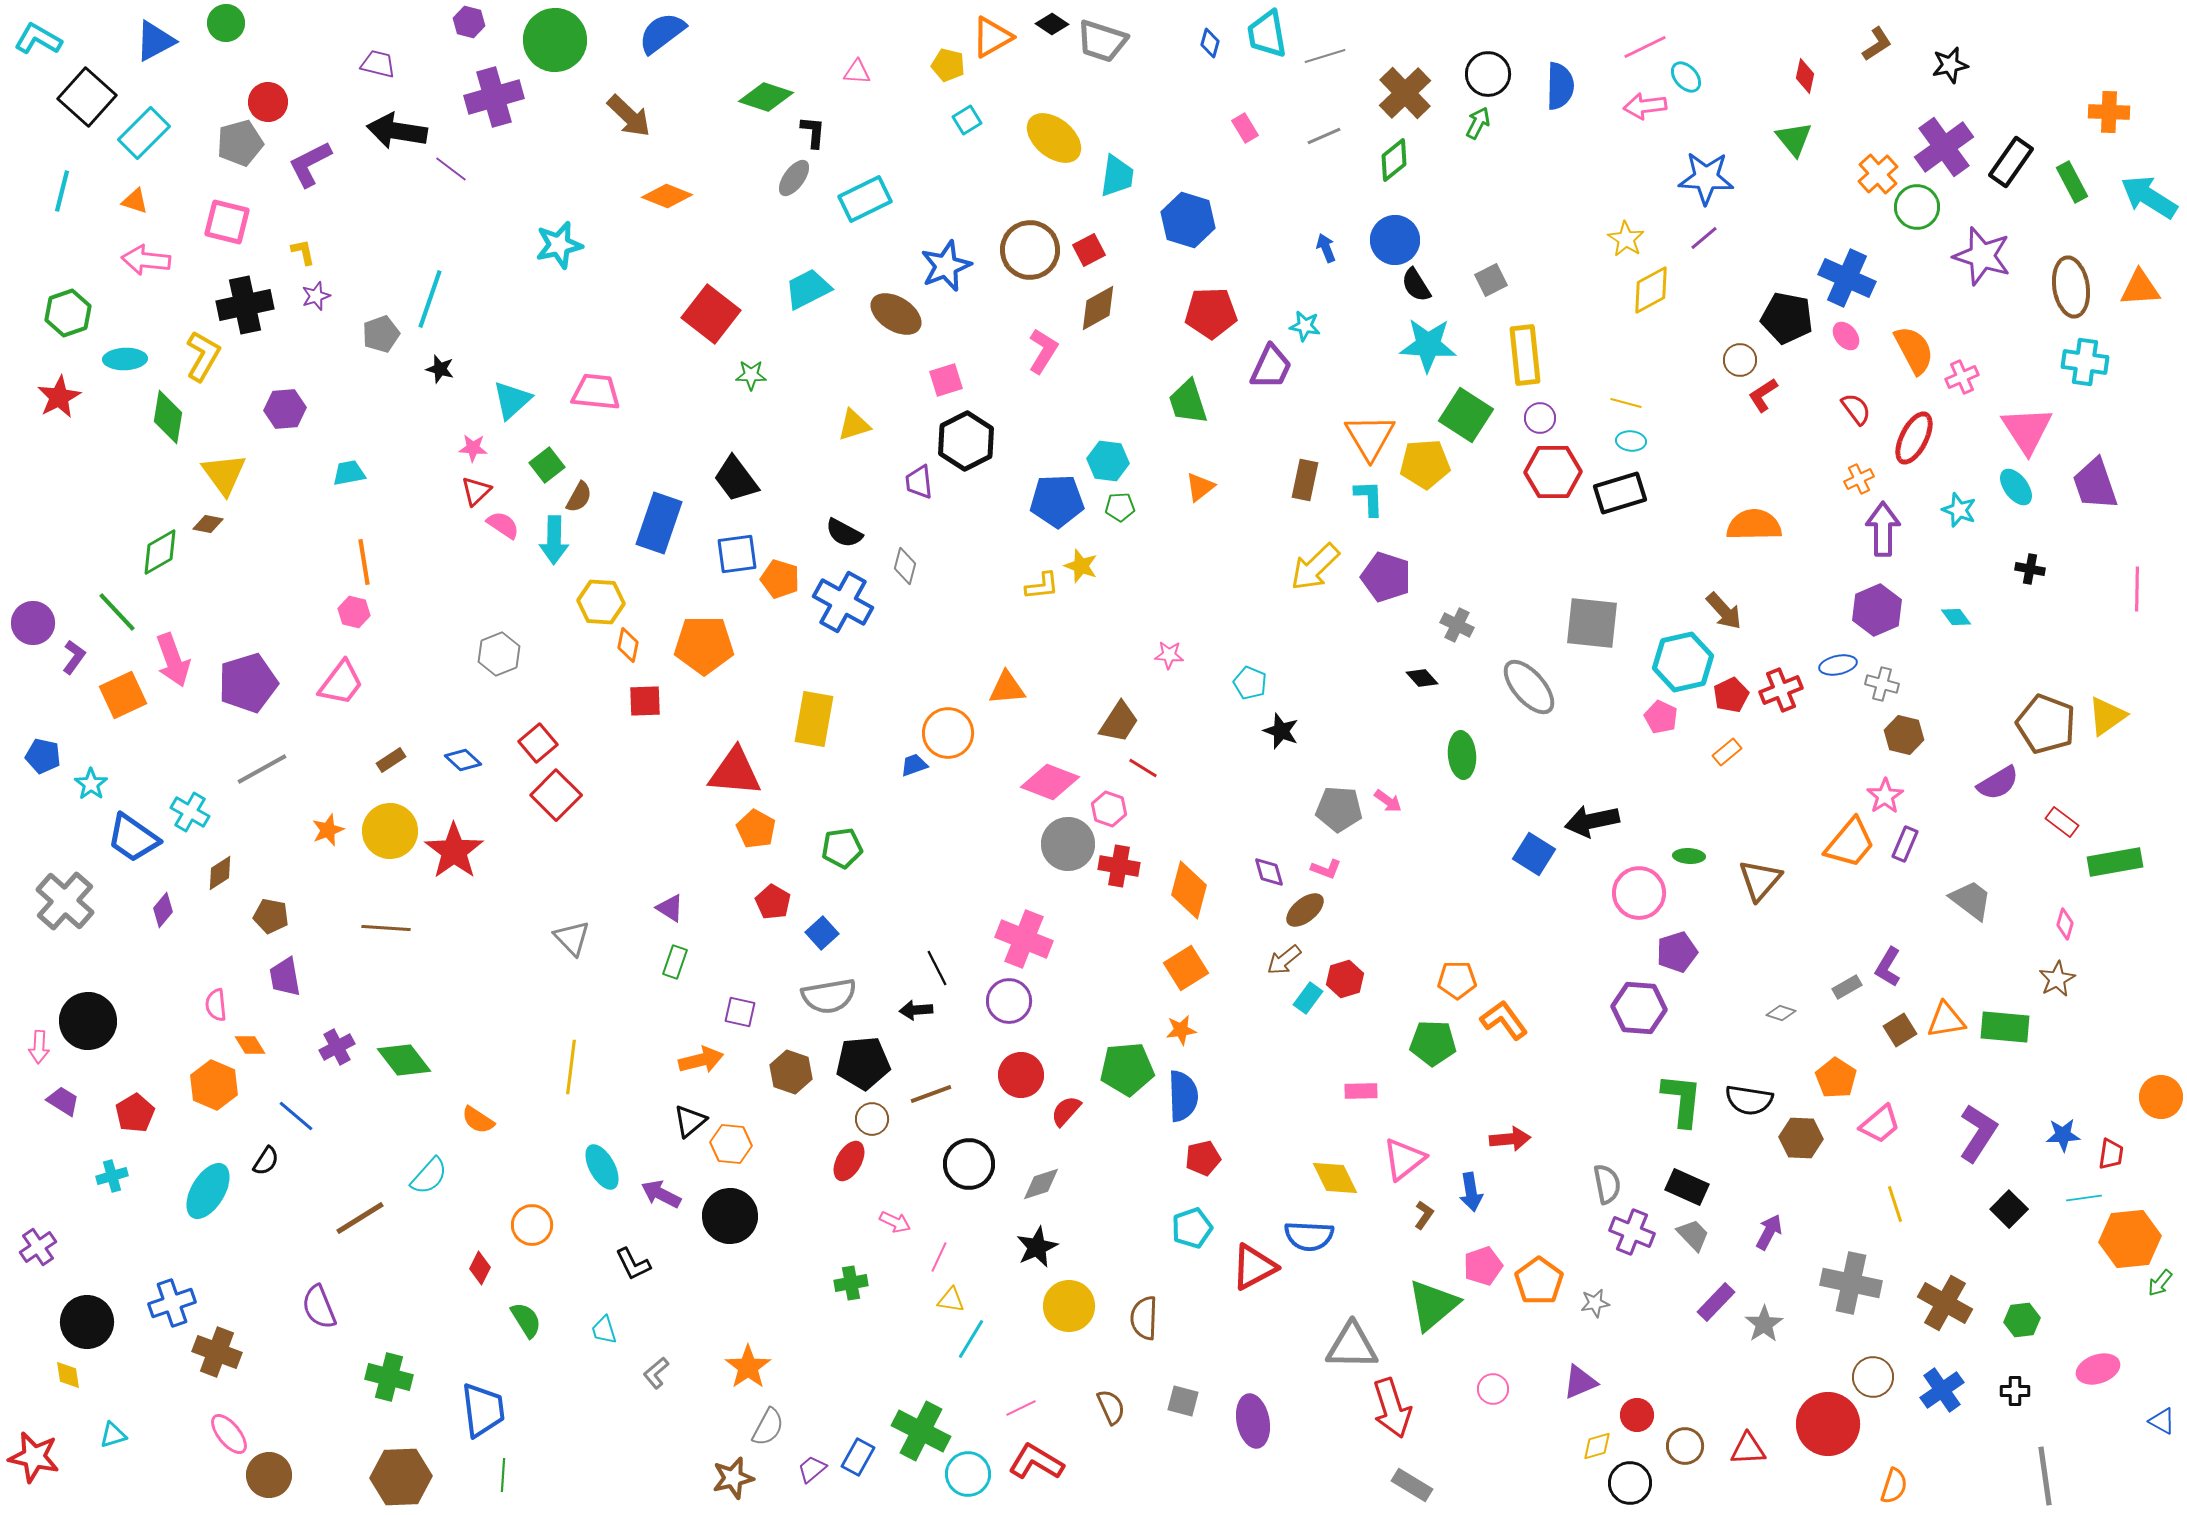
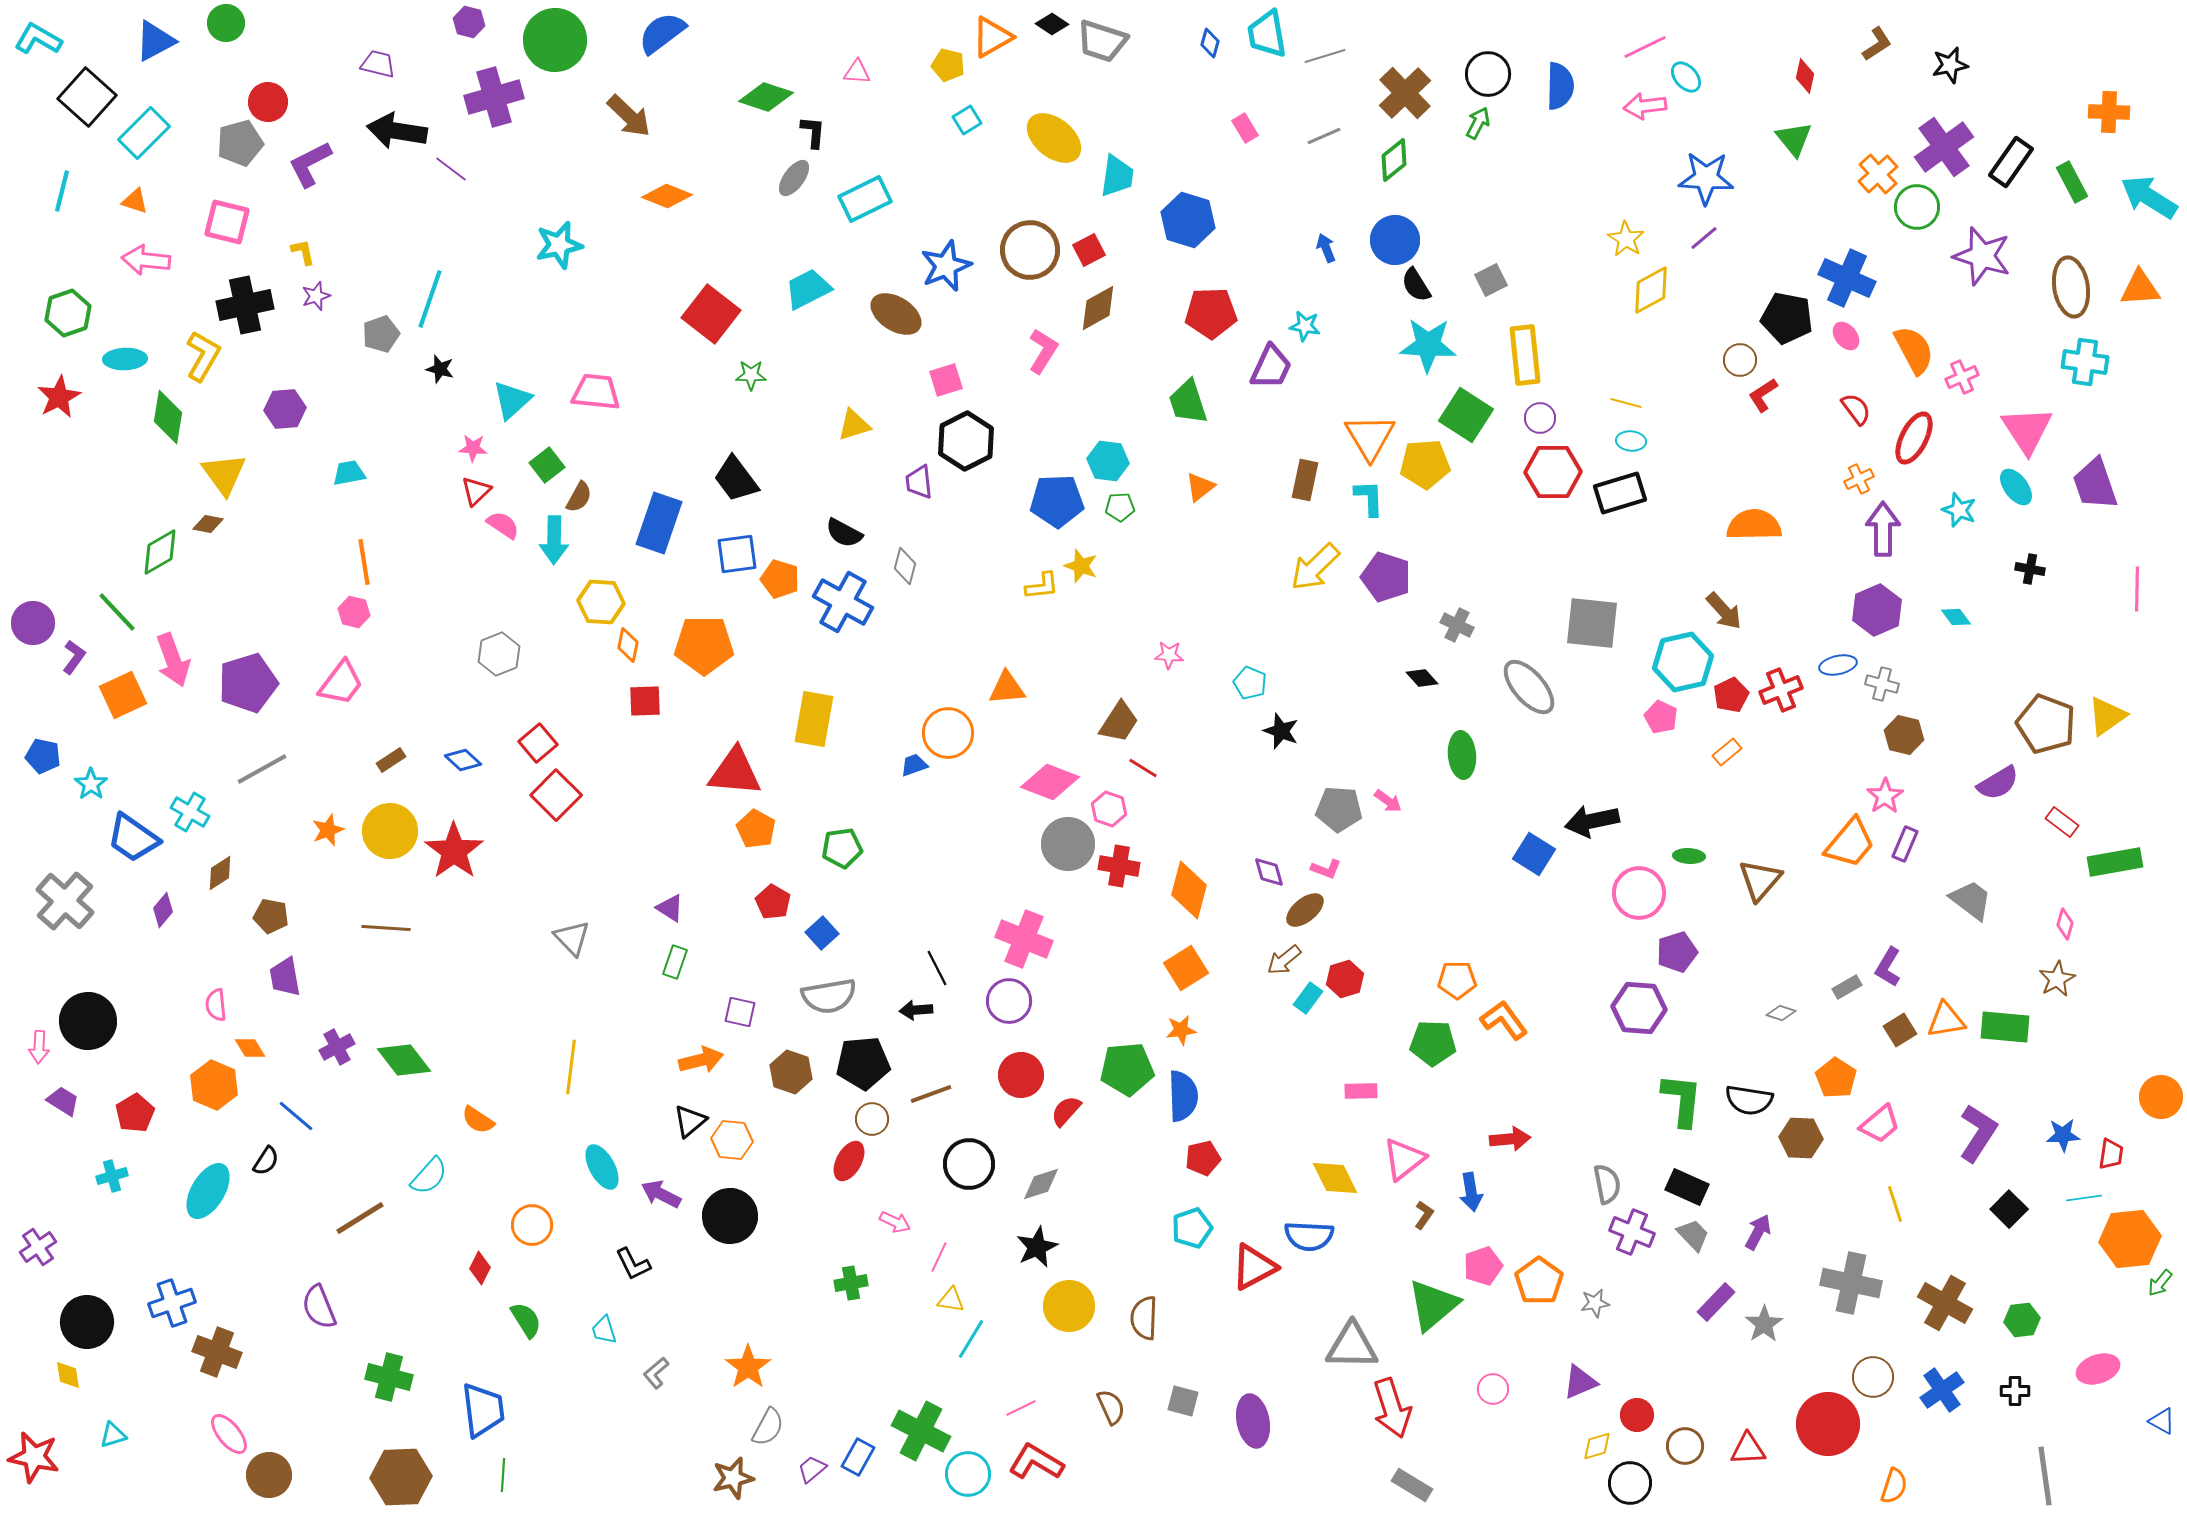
orange diamond at (250, 1045): moved 3 px down
orange hexagon at (731, 1144): moved 1 px right, 4 px up
purple arrow at (1769, 1232): moved 11 px left
